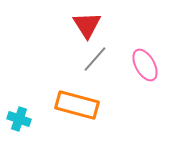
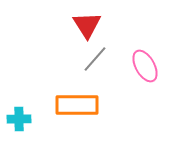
pink ellipse: moved 1 px down
orange rectangle: rotated 15 degrees counterclockwise
cyan cross: rotated 20 degrees counterclockwise
